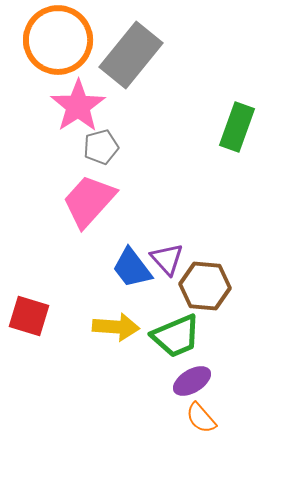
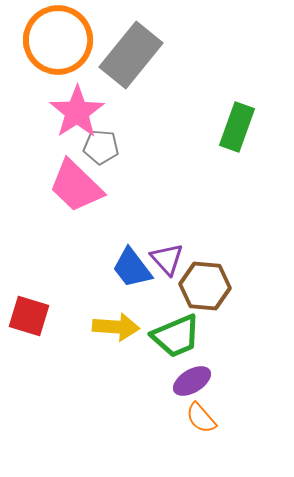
pink star: moved 1 px left, 6 px down
gray pentagon: rotated 20 degrees clockwise
pink trapezoid: moved 13 px left, 15 px up; rotated 88 degrees counterclockwise
